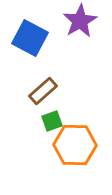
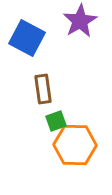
blue square: moved 3 px left
brown rectangle: moved 2 px up; rotated 56 degrees counterclockwise
green square: moved 4 px right
